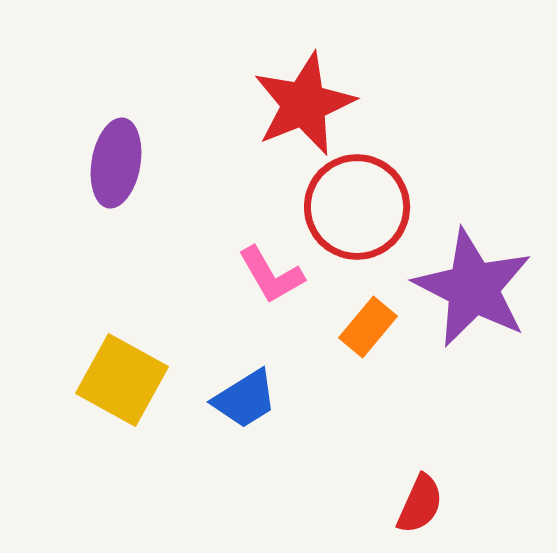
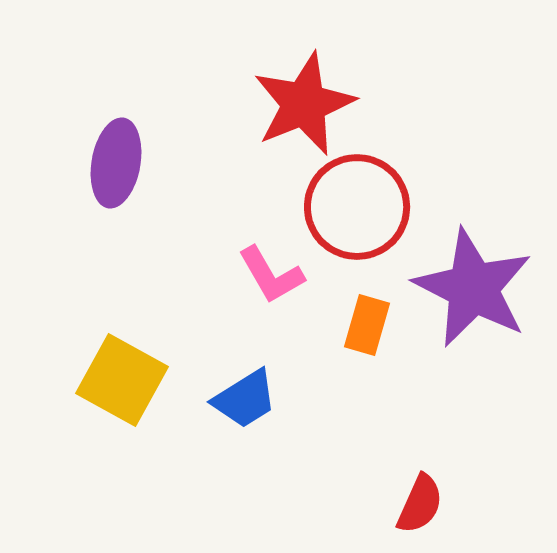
orange rectangle: moved 1 px left, 2 px up; rotated 24 degrees counterclockwise
